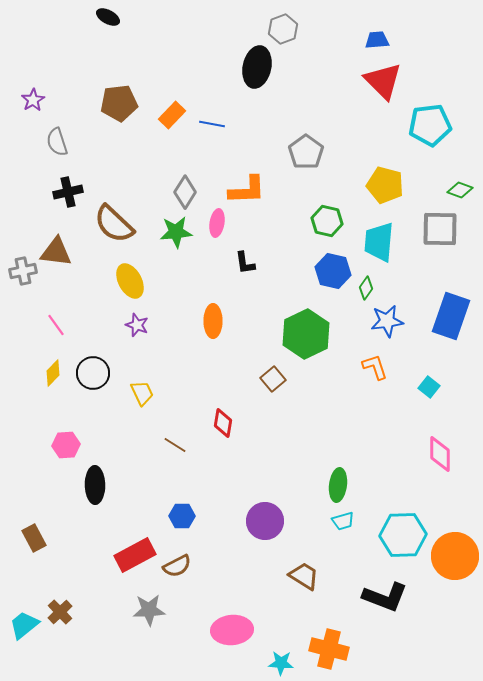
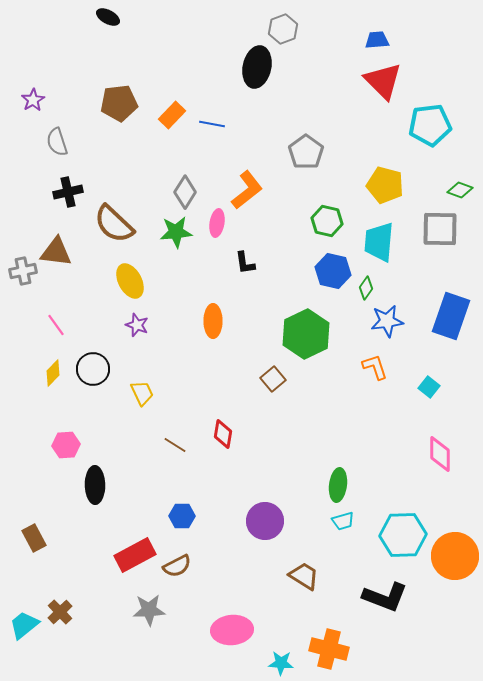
orange L-shape at (247, 190): rotated 36 degrees counterclockwise
black circle at (93, 373): moved 4 px up
red diamond at (223, 423): moved 11 px down
